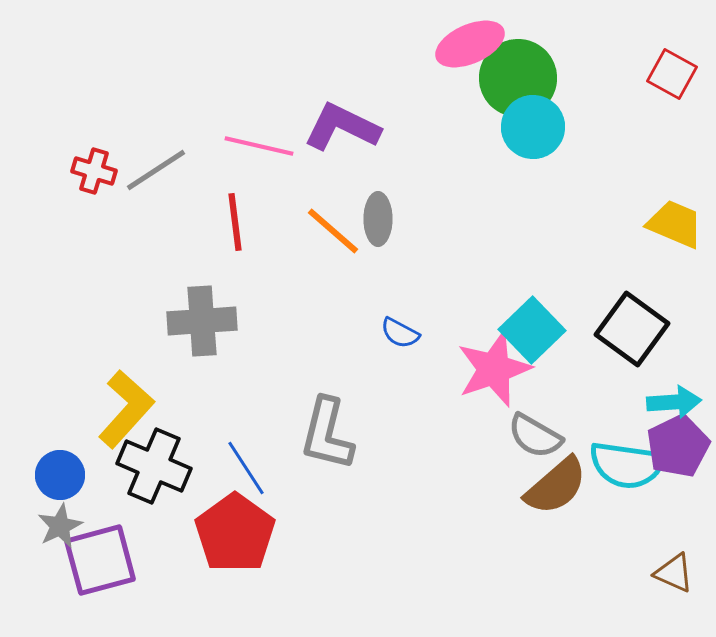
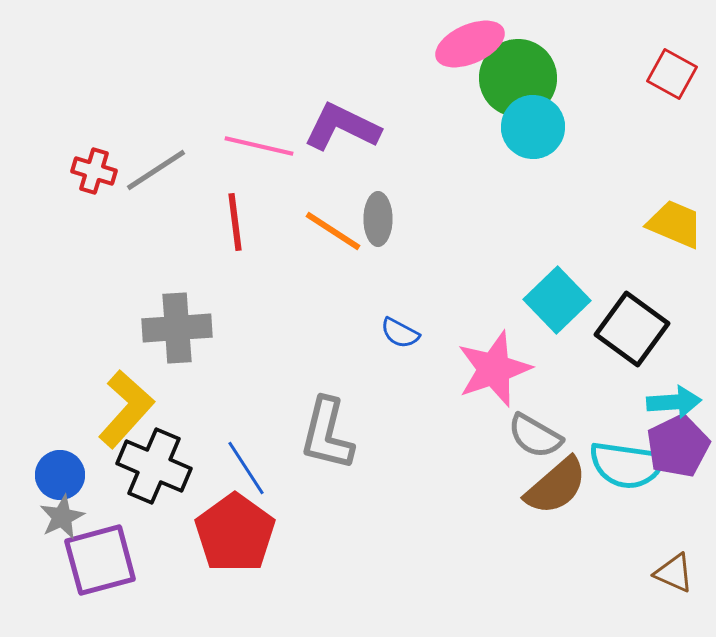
orange line: rotated 8 degrees counterclockwise
gray cross: moved 25 px left, 7 px down
cyan square: moved 25 px right, 30 px up
gray star: moved 2 px right, 9 px up
